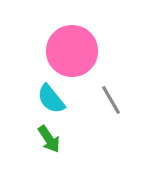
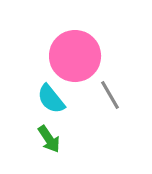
pink circle: moved 3 px right, 5 px down
gray line: moved 1 px left, 5 px up
